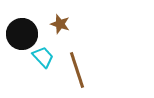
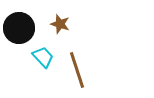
black circle: moved 3 px left, 6 px up
